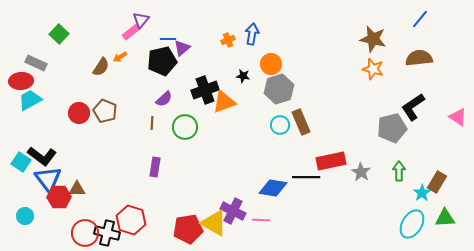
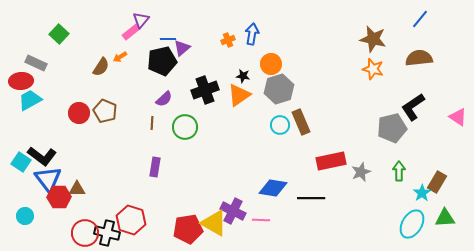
orange triangle at (224, 102): moved 15 px right, 7 px up; rotated 15 degrees counterclockwise
gray star at (361, 172): rotated 18 degrees clockwise
black line at (306, 177): moved 5 px right, 21 px down
